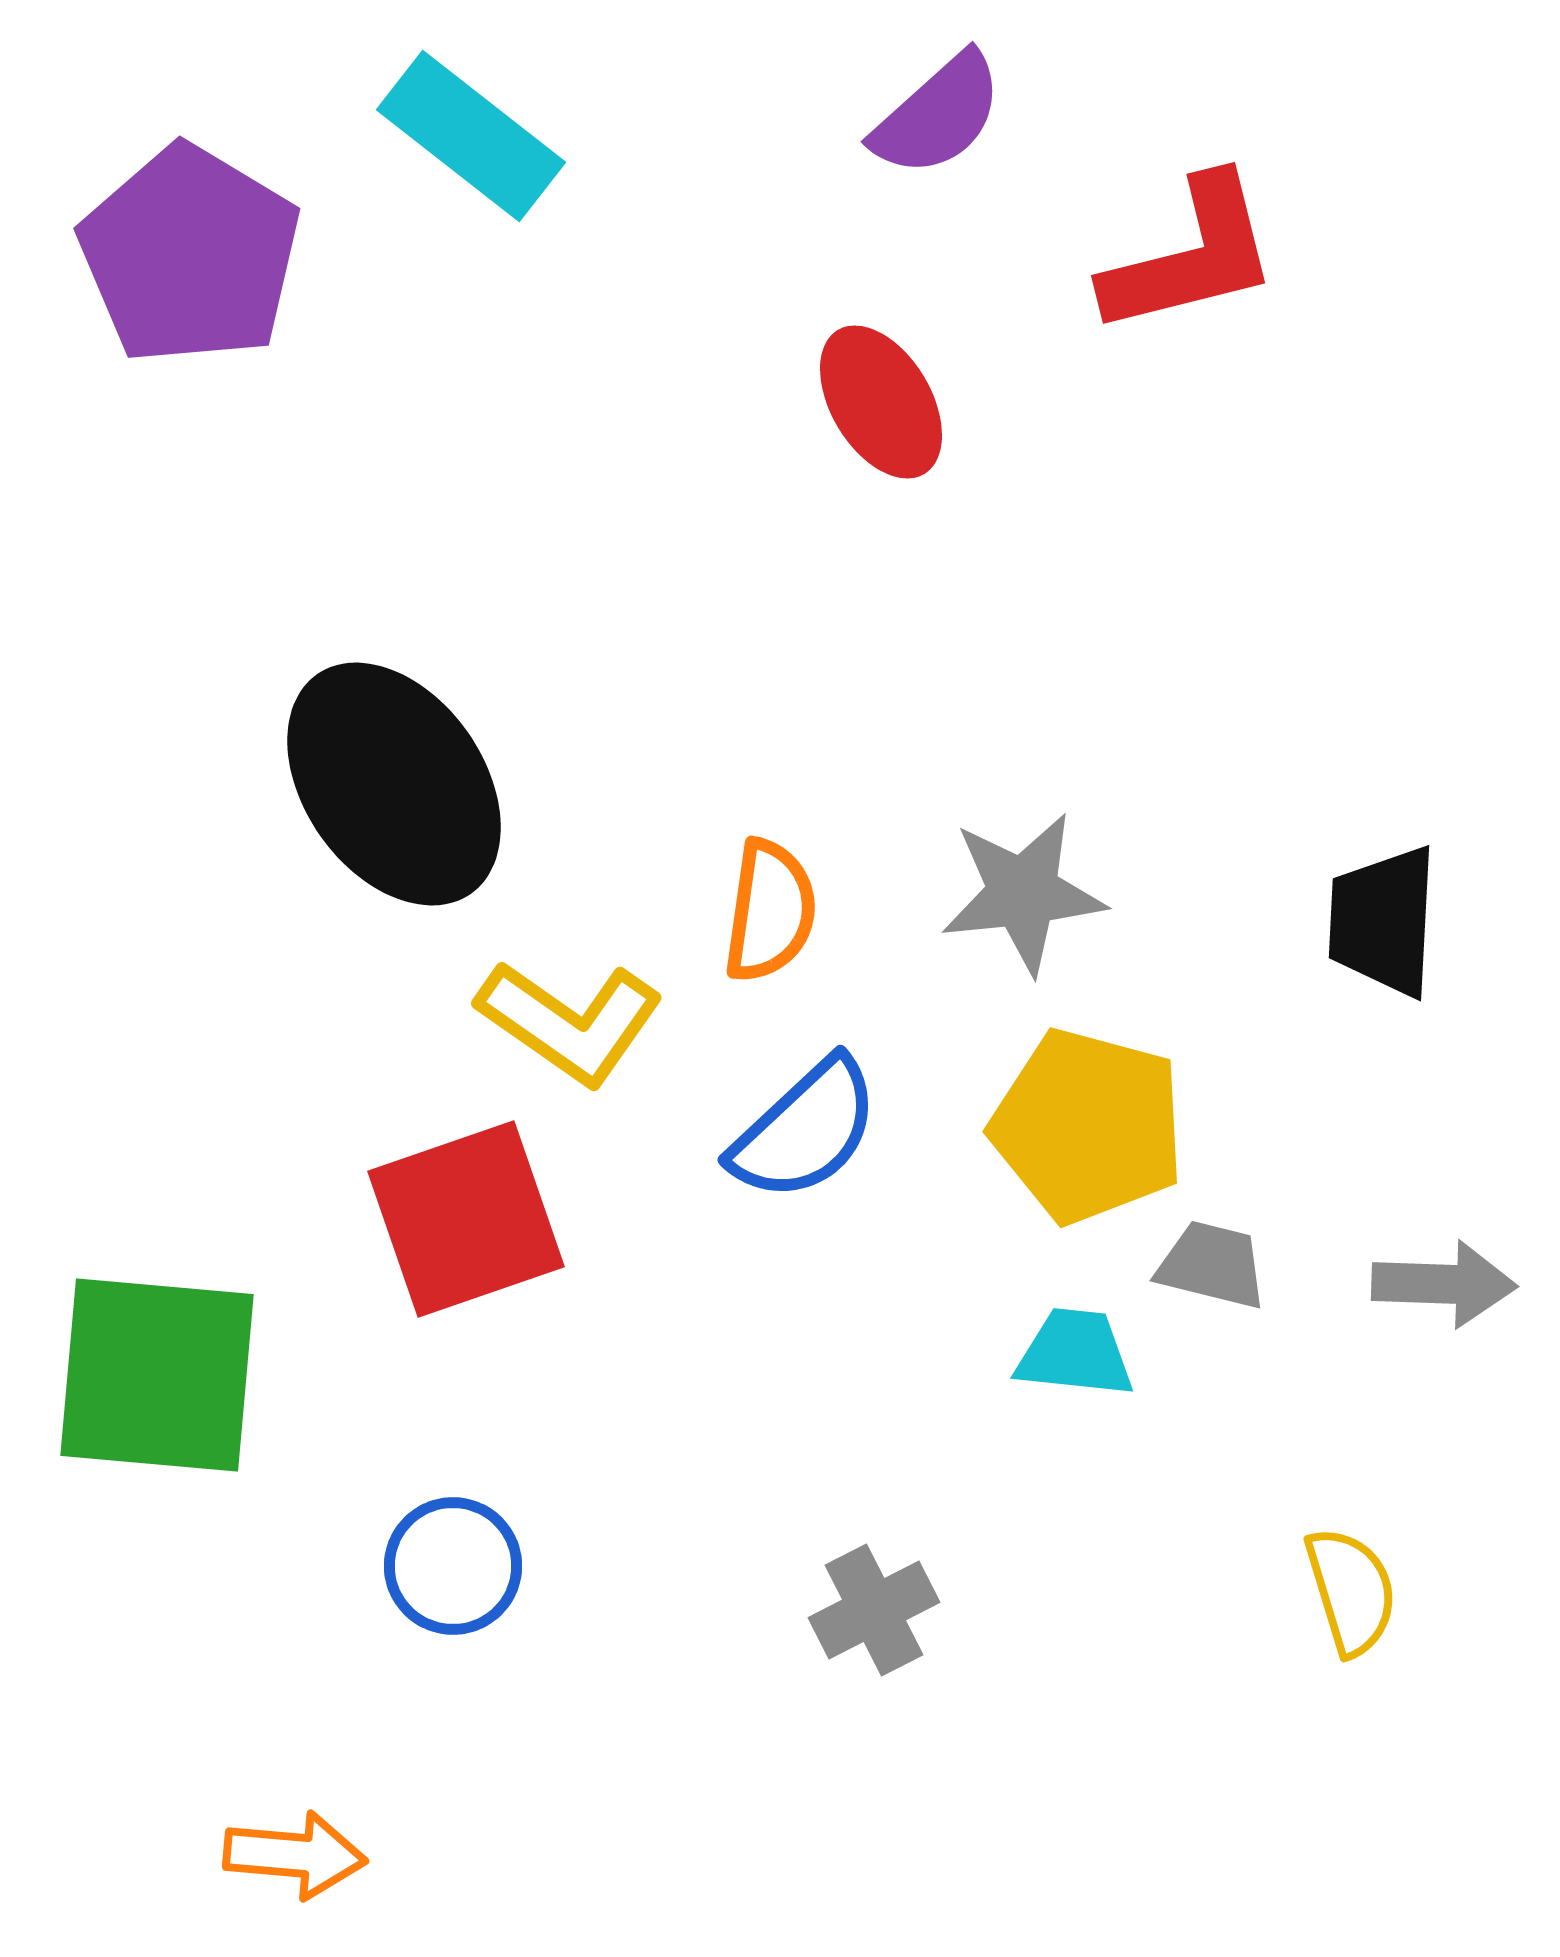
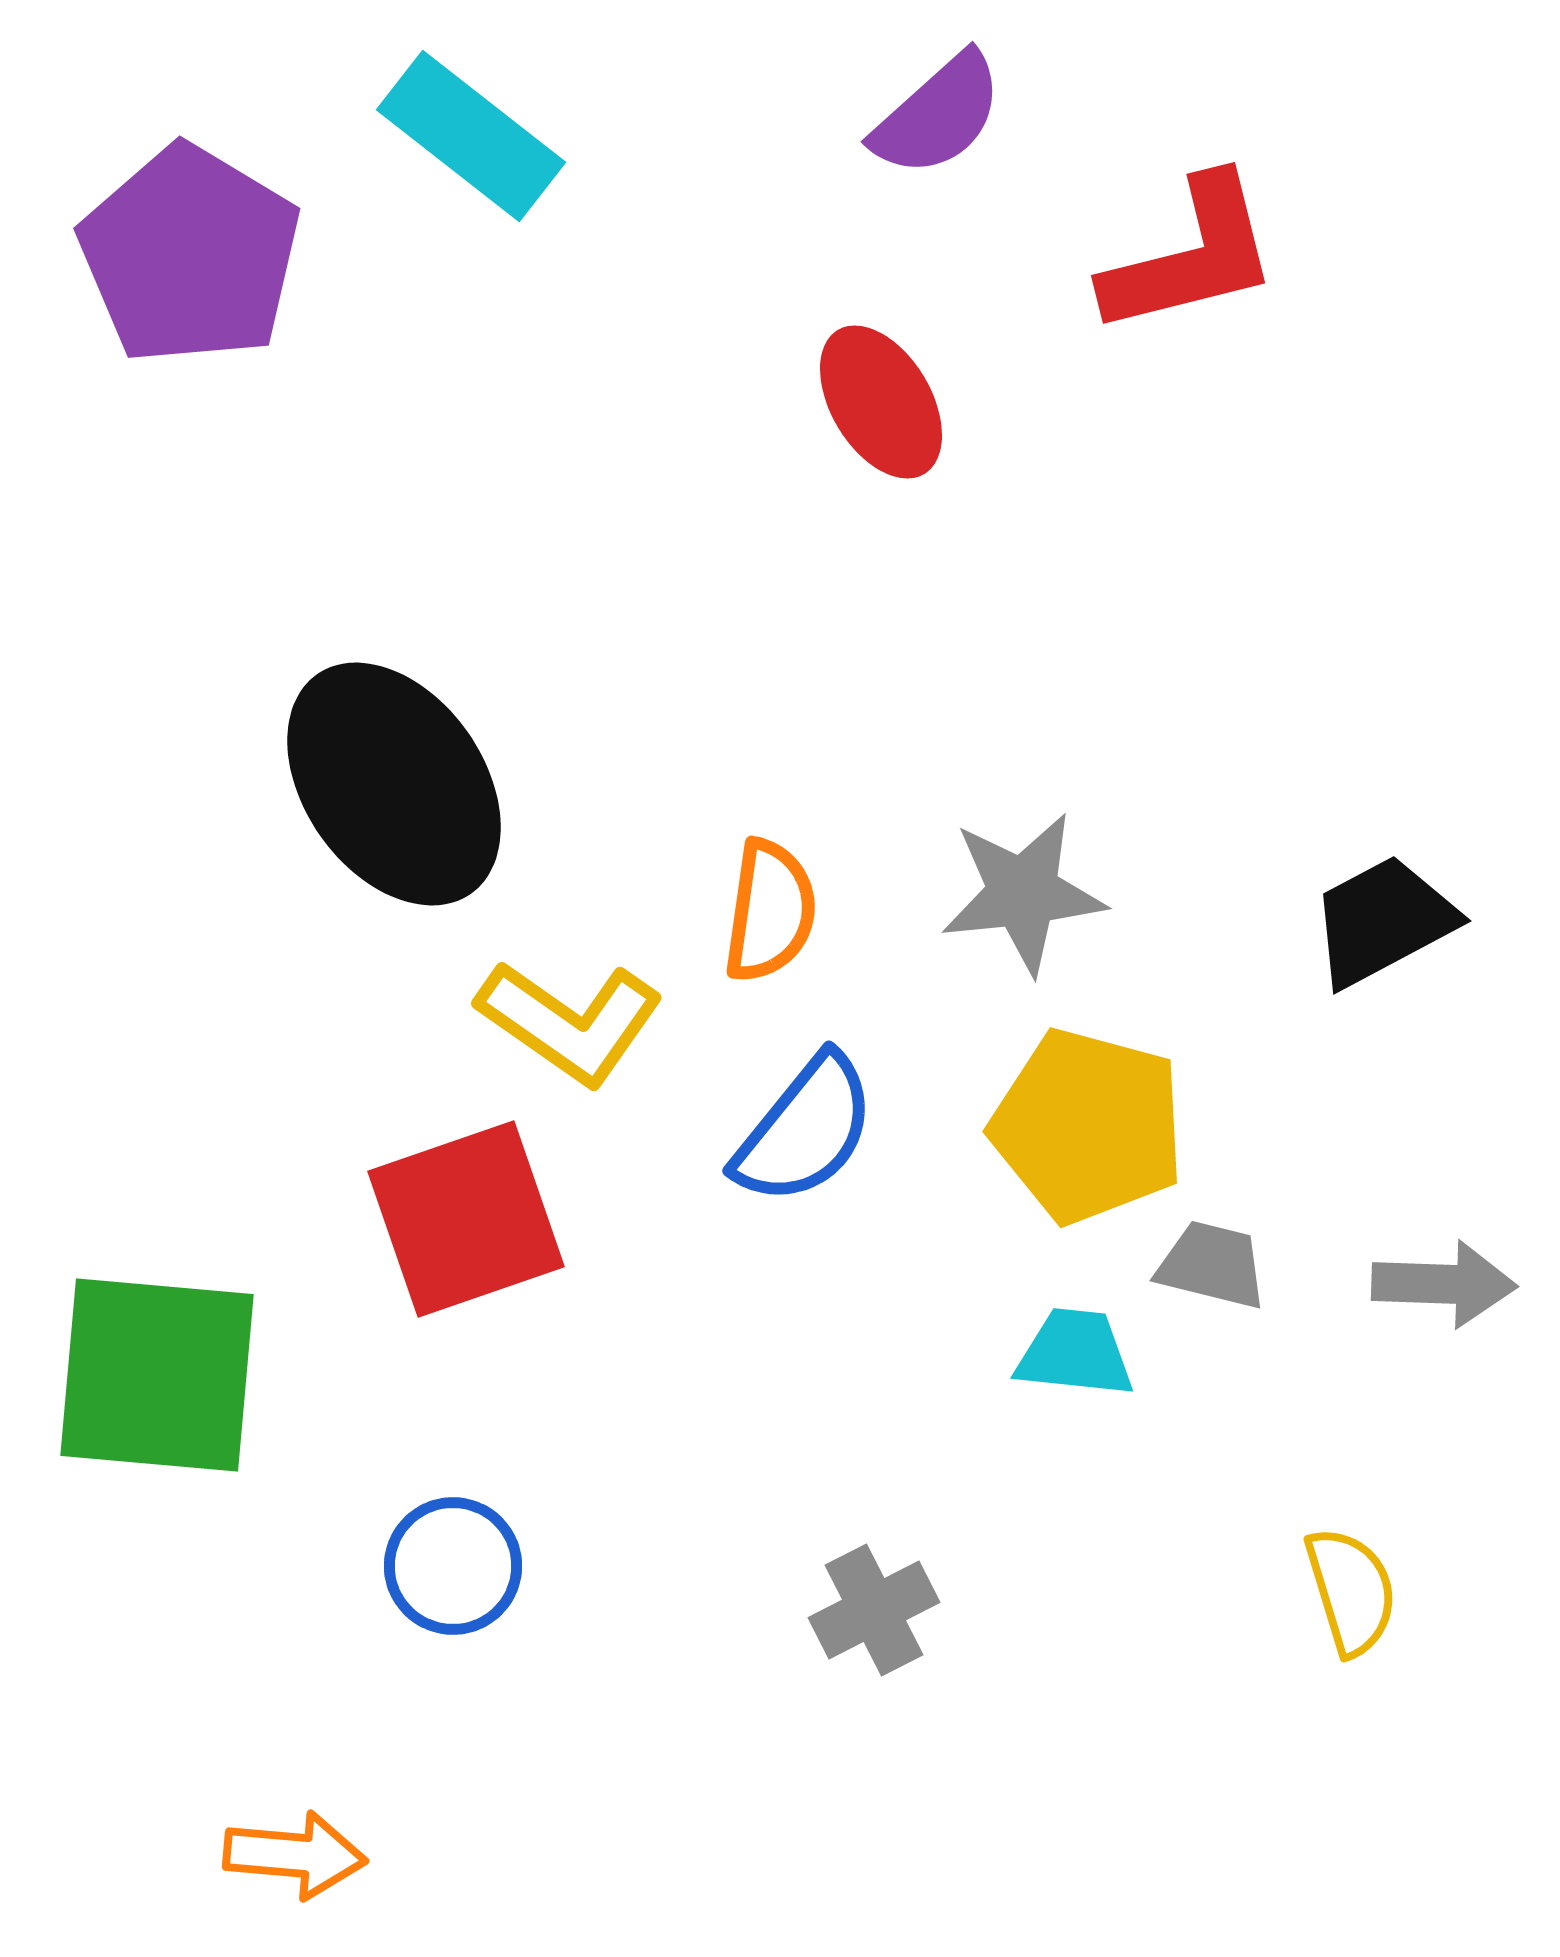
black trapezoid: rotated 59 degrees clockwise
blue semicircle: rotated 8 degrees counterclockwise
